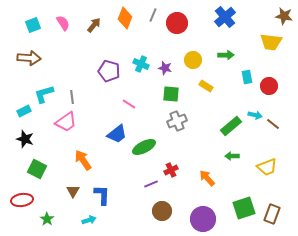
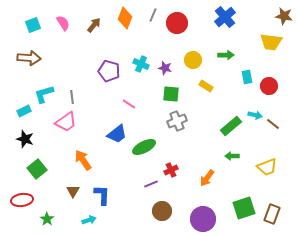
green square at (37, 169): rotated 24 degrees clockwise
orange arrow at (207, 178): rotated 102 degrees counterclockwise
